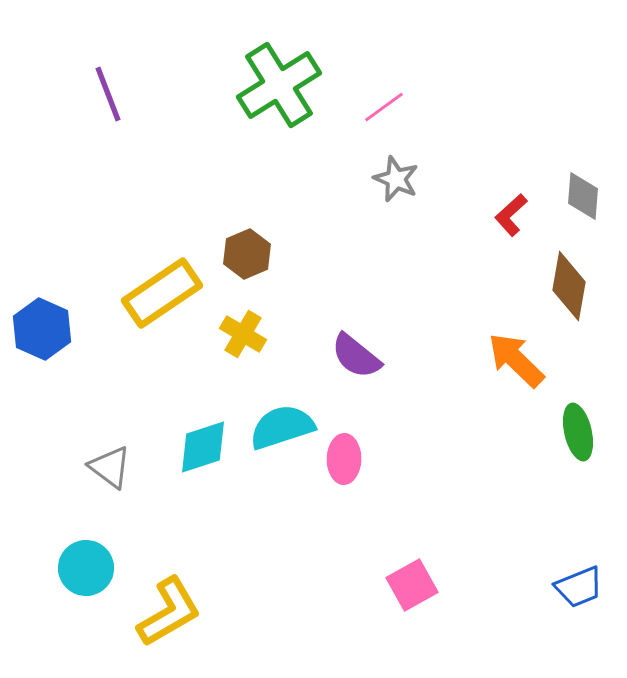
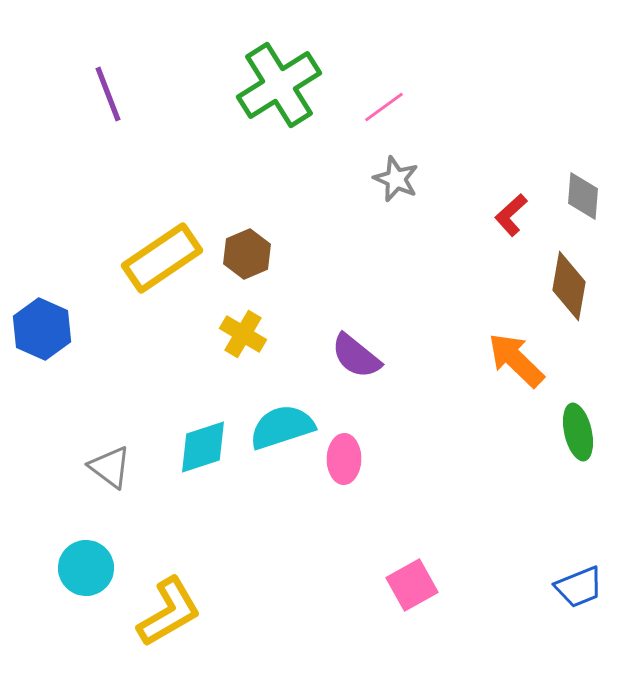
yellow rectangle: moved 35 px up
